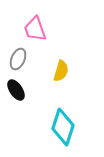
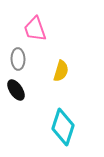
gray ellipse: rotated 25 degrees counterclockwise
